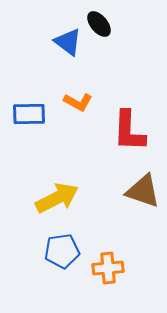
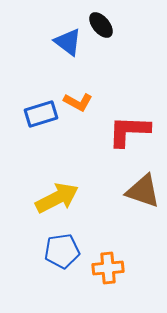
black ellipse: moved 2 px right, 1 px down
blue rectangle: moved 12 px right; rotated 16 degrees counterclockwise
red L-shape: rotated 90 degrees clockwise
